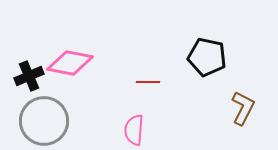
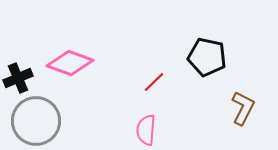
pink diamond: rotated 9 degrees clockwise
black cross: moved 11 px left, 2 px down
red line: moved 6 px right; rotated 45 degrees counterclockwise
gray circle: moved 8 px left
pink semicircle: moved 12 px right
